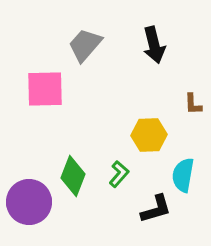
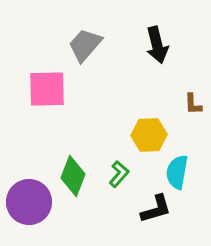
black arrow: moved 3 px right
pink square: moved 2 px right
cyan semicircle: moved 6 px left, 3 px up
